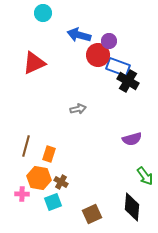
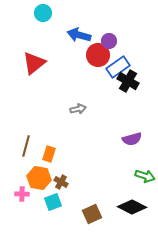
red triangle: rotated 15 degrees counterclockwise
blue rectangle: rotated 55 degrees counterclockwise
green arrow: rotated 36 degrees counterclockwise
black diamond: rotated 68 degrees counterclockwise
